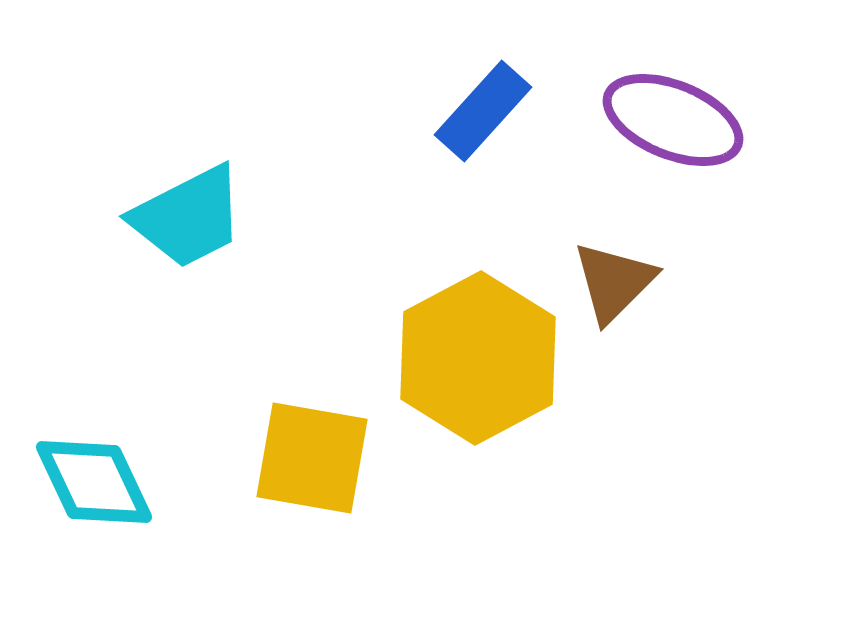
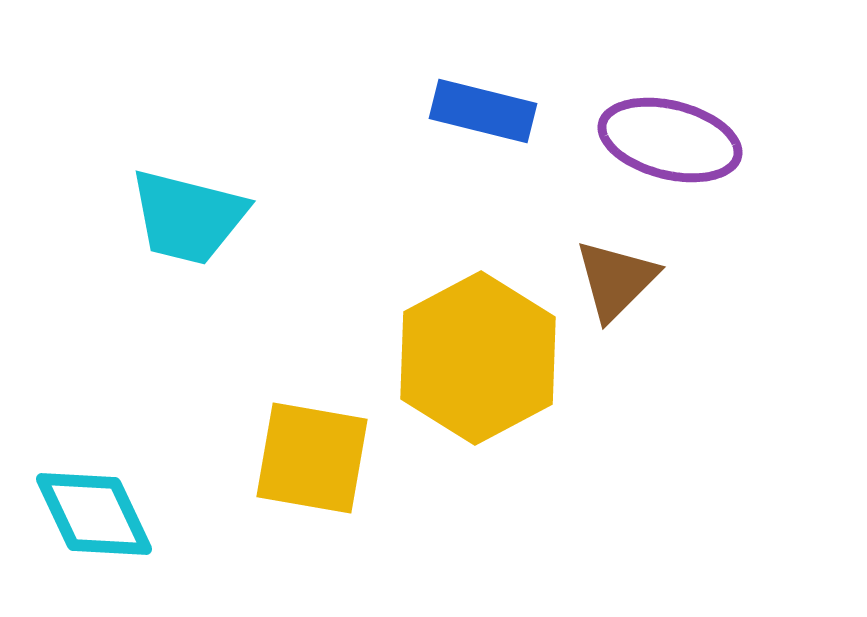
blue rectangle: rotated 62 degrees clockwise
purple ellipse: moved 3 px left, 20 px down; rotated 8 degrees counterclockwise
cyan trapezoid: rotated 41 degrees clockwise
brown triangle: moved 2 px right, 2 px up
cyan diamond: moved 32 px down
